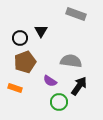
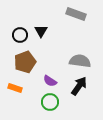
black circle: moved 3 px up
gray semicircle: moved 9 px right
green circle: moved 9 px left
